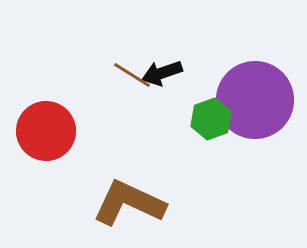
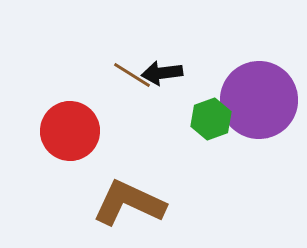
black arrow: rotated 12 degrees clockwise
purple circle: moved 4 px right
red circle: moved 24 px right
